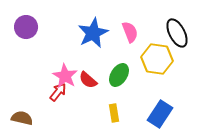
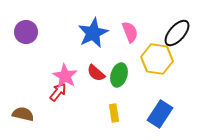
purple circle: moved 5 px down
black ellipse: rotated 68 degrees clockwise
green ellipse: rotated 15 degrees counterclockwise
red semicircle: moved 8 px right, 7 px up
brown semicircle: moved 1 px right, 4 px up
